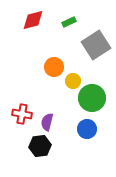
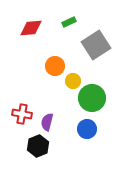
red diamond: moved 2 px left, 8 px down; rotated 10 degrees clockwise
orange circle: moved 1 px right, 1 px up
black hexagon: moved 2 px left; rotated 15 degrees counterclockwise
